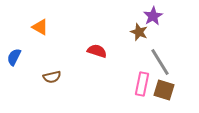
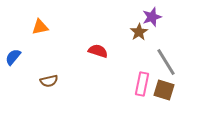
purple star: moved 1 px left, 1 px down; rotated 12 degrees clockwise
orange triangle: rotated 42 degrees counterclockwise
brown star: rotated 18 degrees clockwise
red semicircle: moved 1 px right
blue semicircle: moved 1 px left; rotated 12 degrees clockwise
gray line: moved 6 px right
brown semicircle: moved 3 px left, 4 px down
